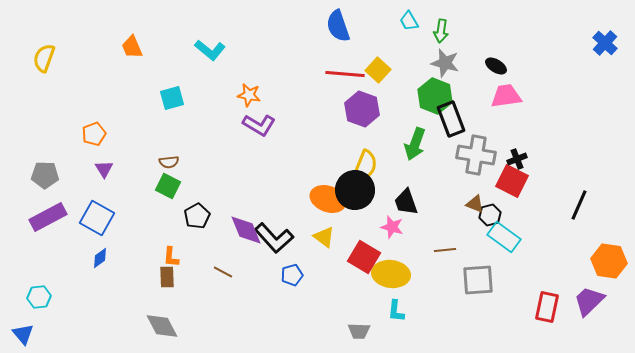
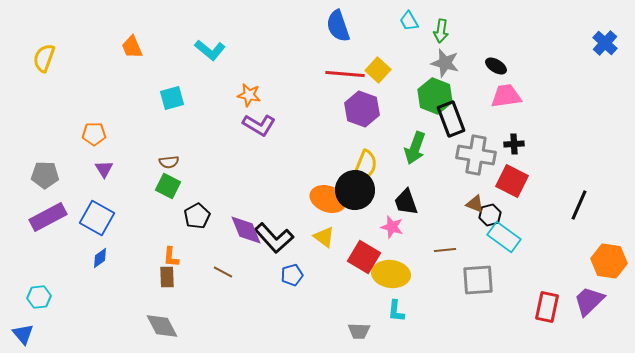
orange pentagon at (94, 134): rotated 20 degrees clockwise
green arrow at (415, 144): moved 4 px down
black cross at (517, 159): moved 3 px left, 15 px up; rotated 18 degrees clockwise
